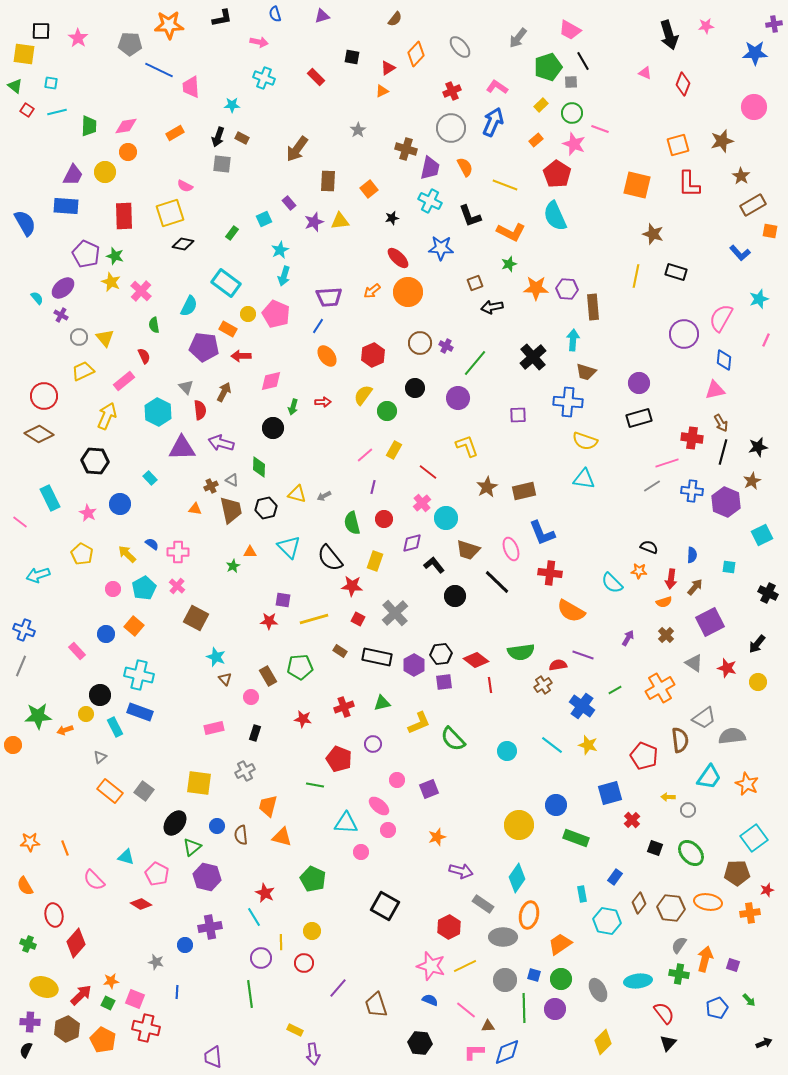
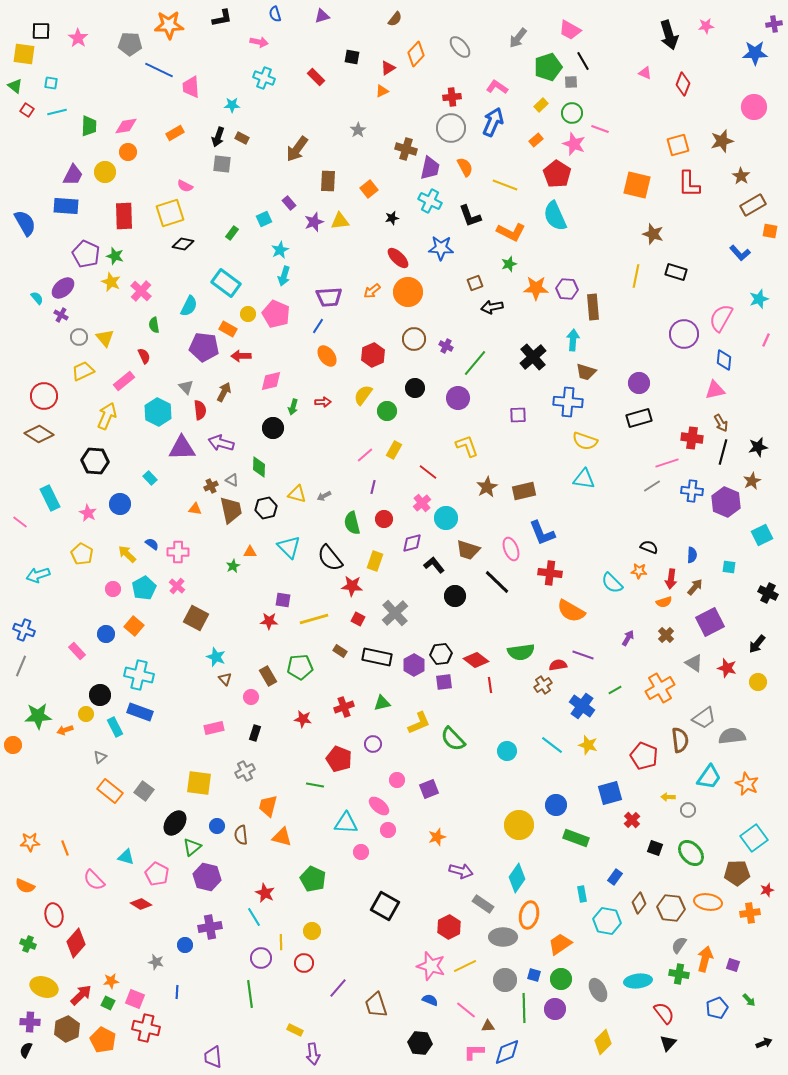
red cross at (452, 91): moved 6 px down; rotated 18 degrees clockwise
brown circle at (420, 343): moved 6 px left, 4 px up
orange semicircle at (25, 886): rotated 36 degrees counterclockwise
